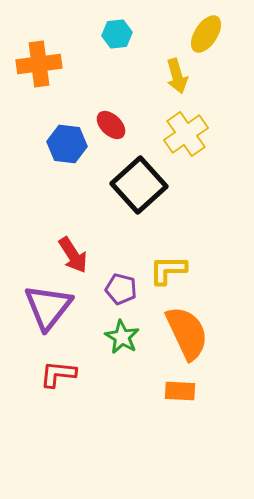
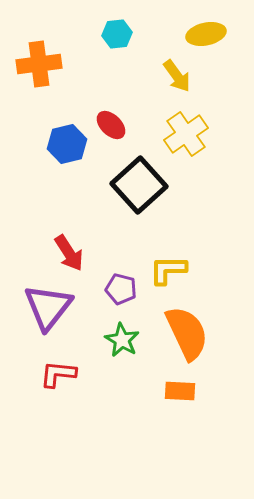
yellow ellipse: rotated 45 degrees clockwise
yellow arrow: rotated 20 degrees counterclockwise
blue hexagon: rotated 21 degrees counterclockwise
red arrow: moved 4 px left, 2 px up
green star: moved 3 px down
